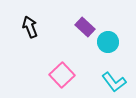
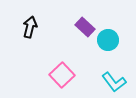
black arrow: rotated 35 degrees clockwise
cyan circle: moved 2 px up
